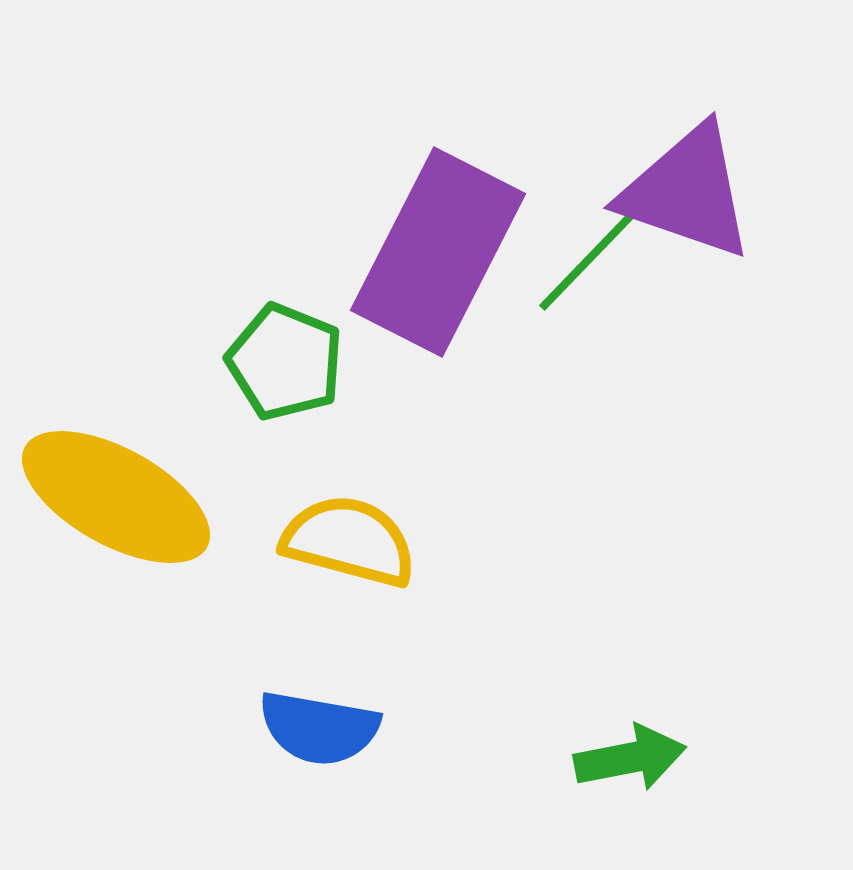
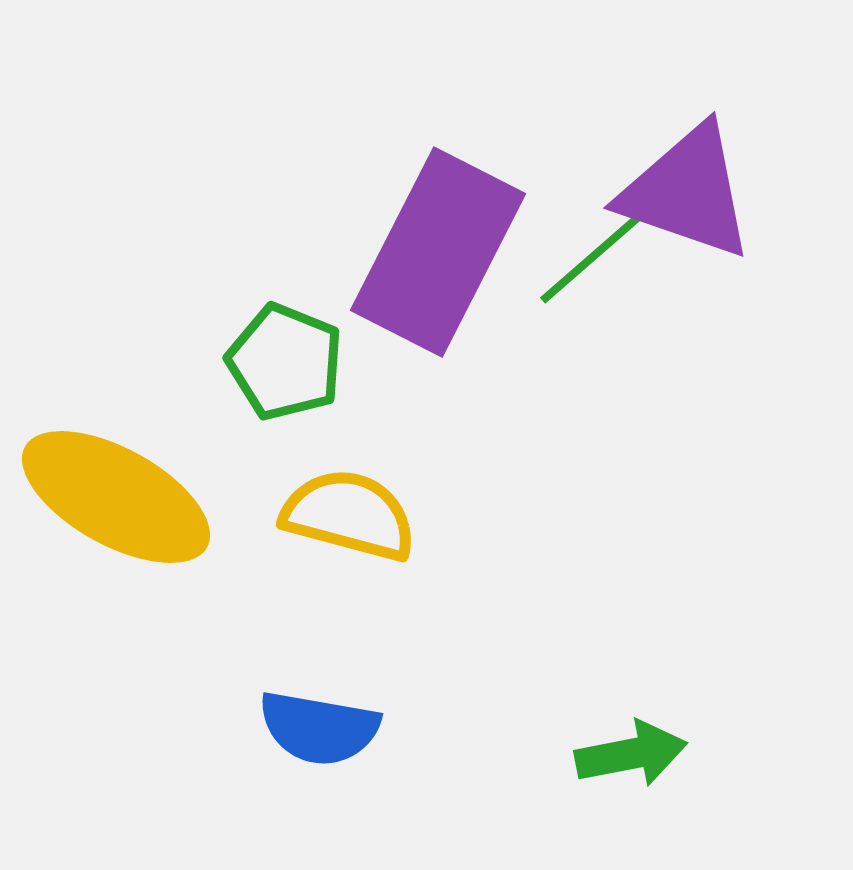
green line: moved 5 px right, 3 px up; rotated 5 degrees clockwise
yellow semicircle: moved 26 px up
green arrow: moved 1 px right, 4 px up
